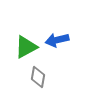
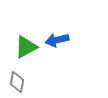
gray diamond: moved 21 px left, 5 px down
